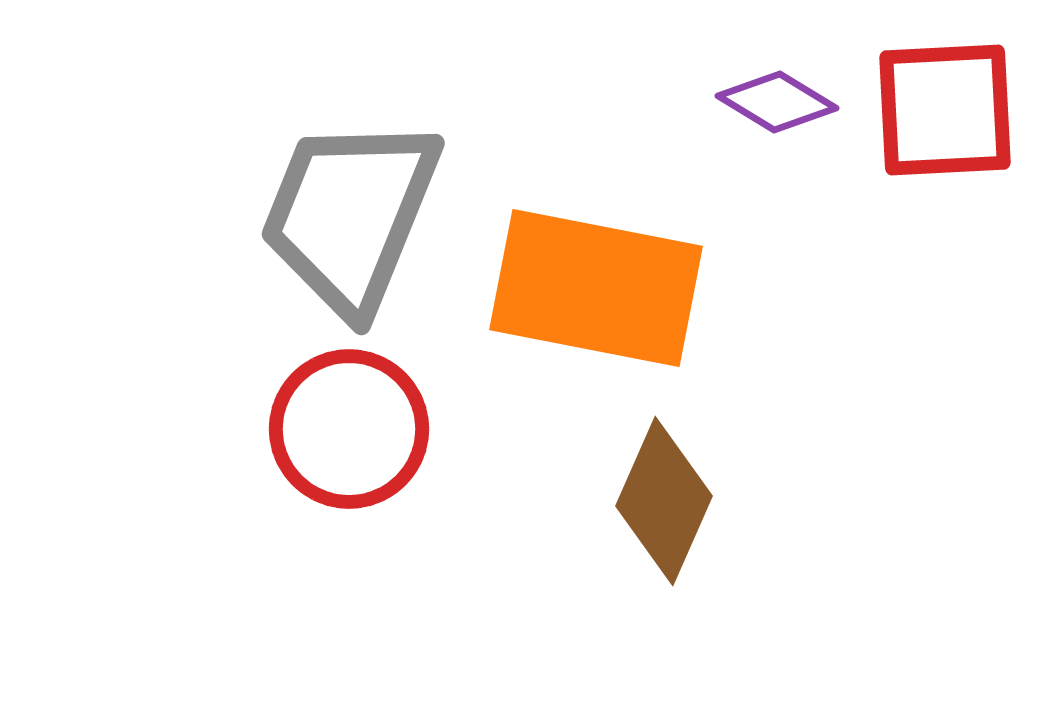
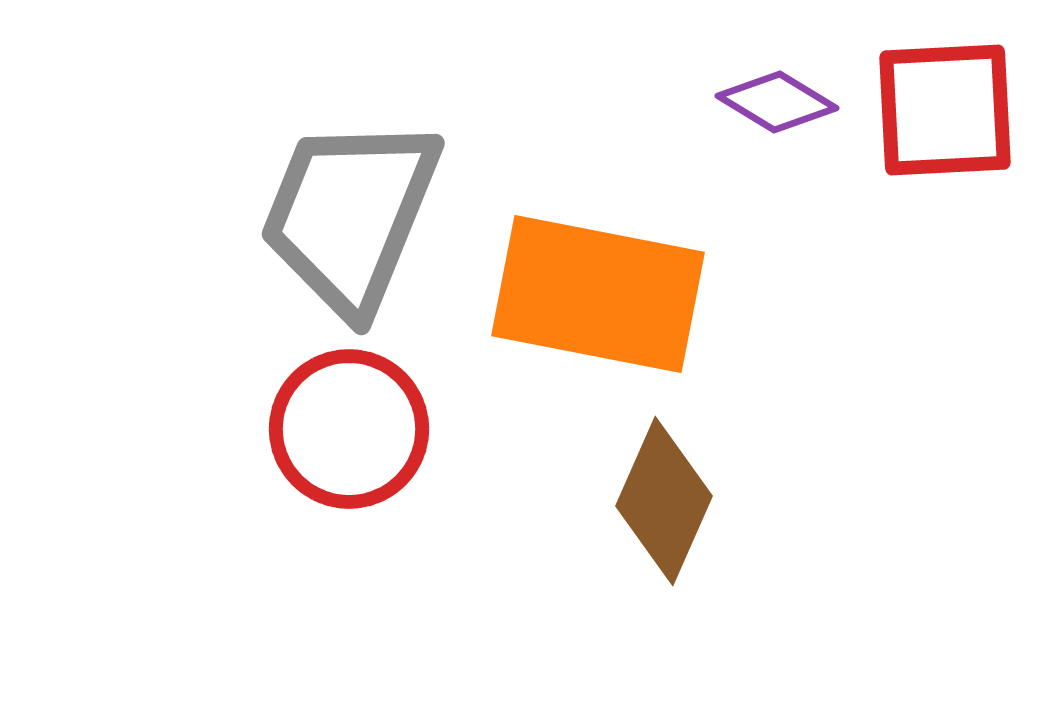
orange rectangle: moved 2 px right, 6 px down
